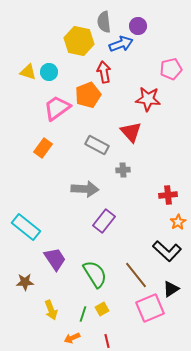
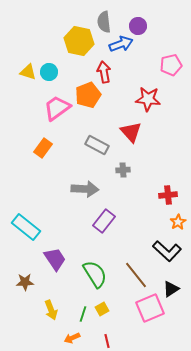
pink pentagon: moved 4 px up
